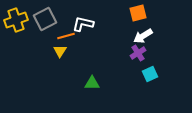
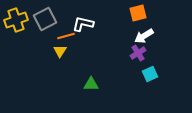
white arrow: moved 1 px right
green triangle: moved 1 px left, 1 px down
